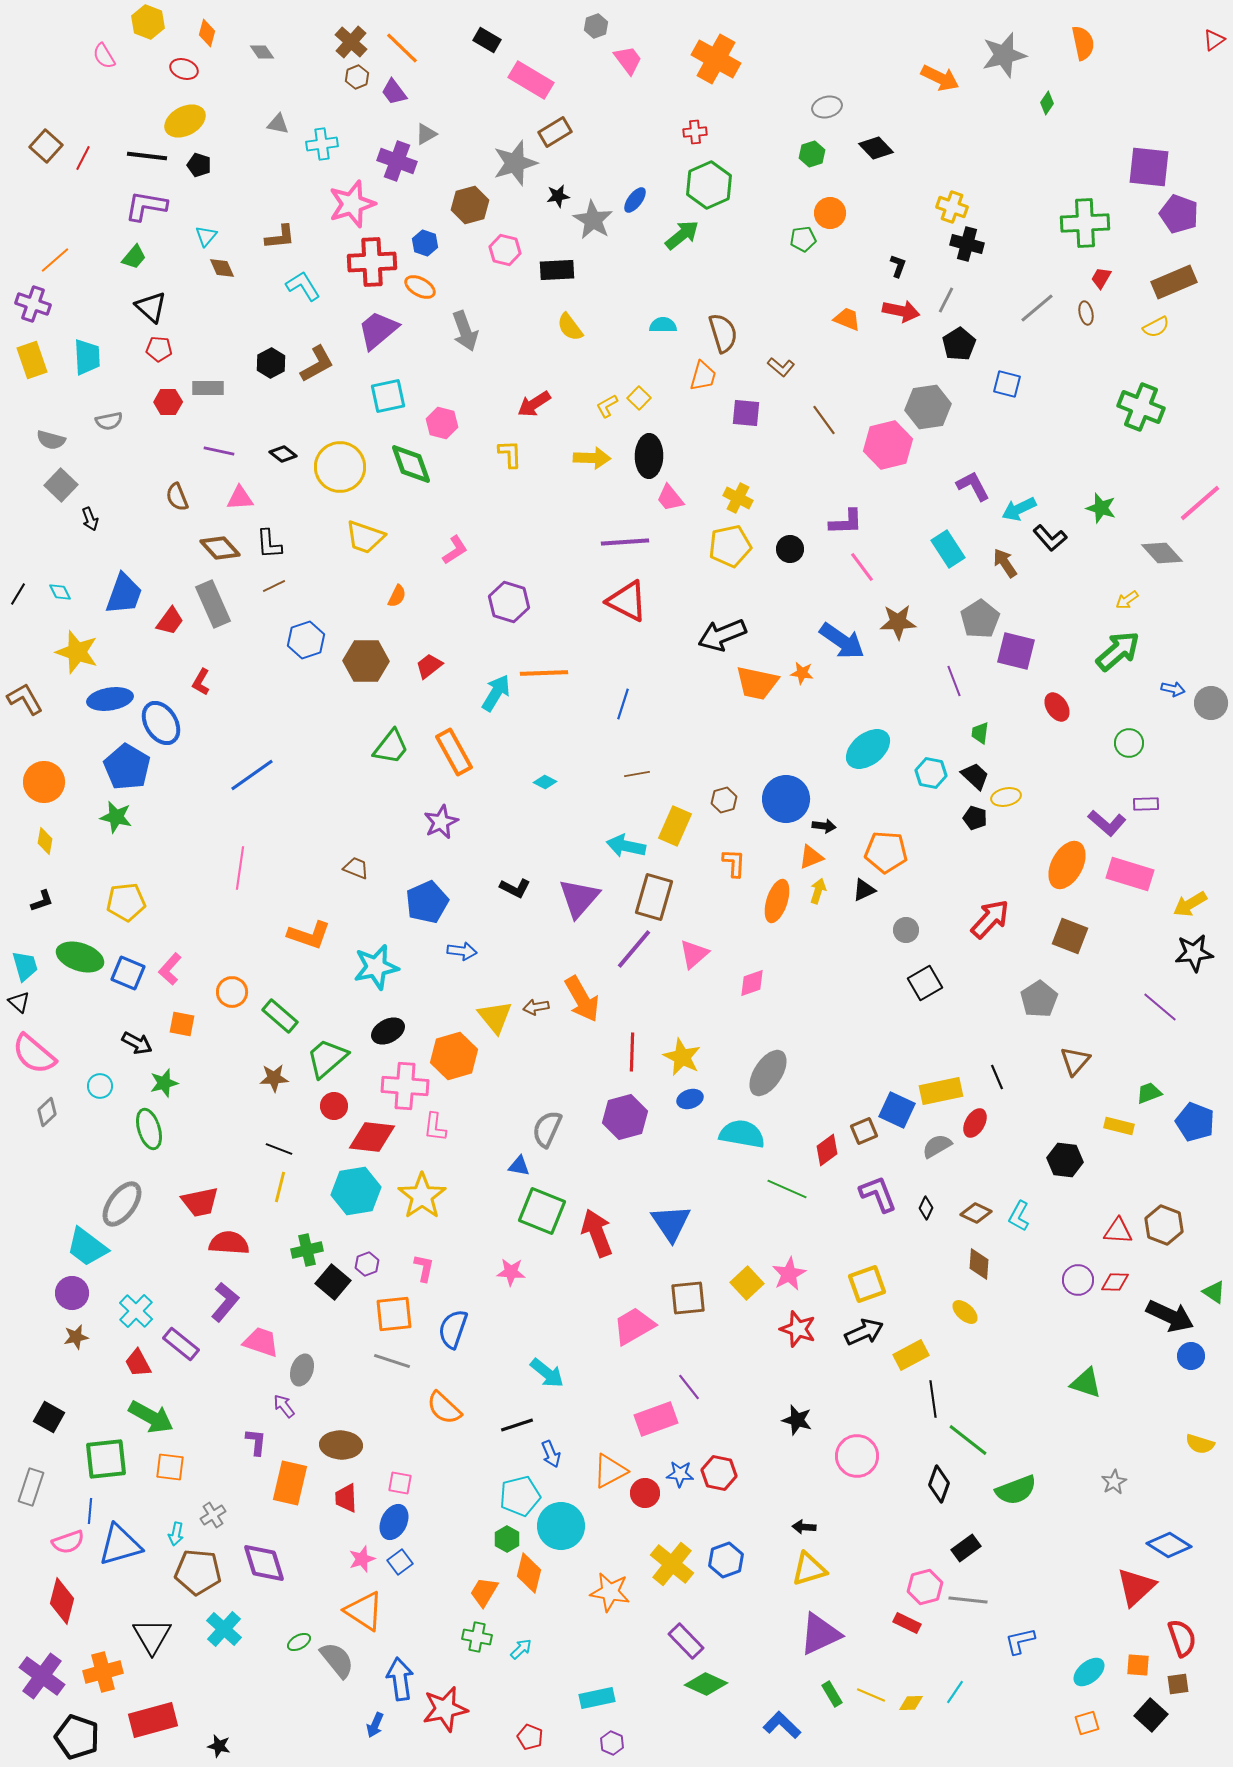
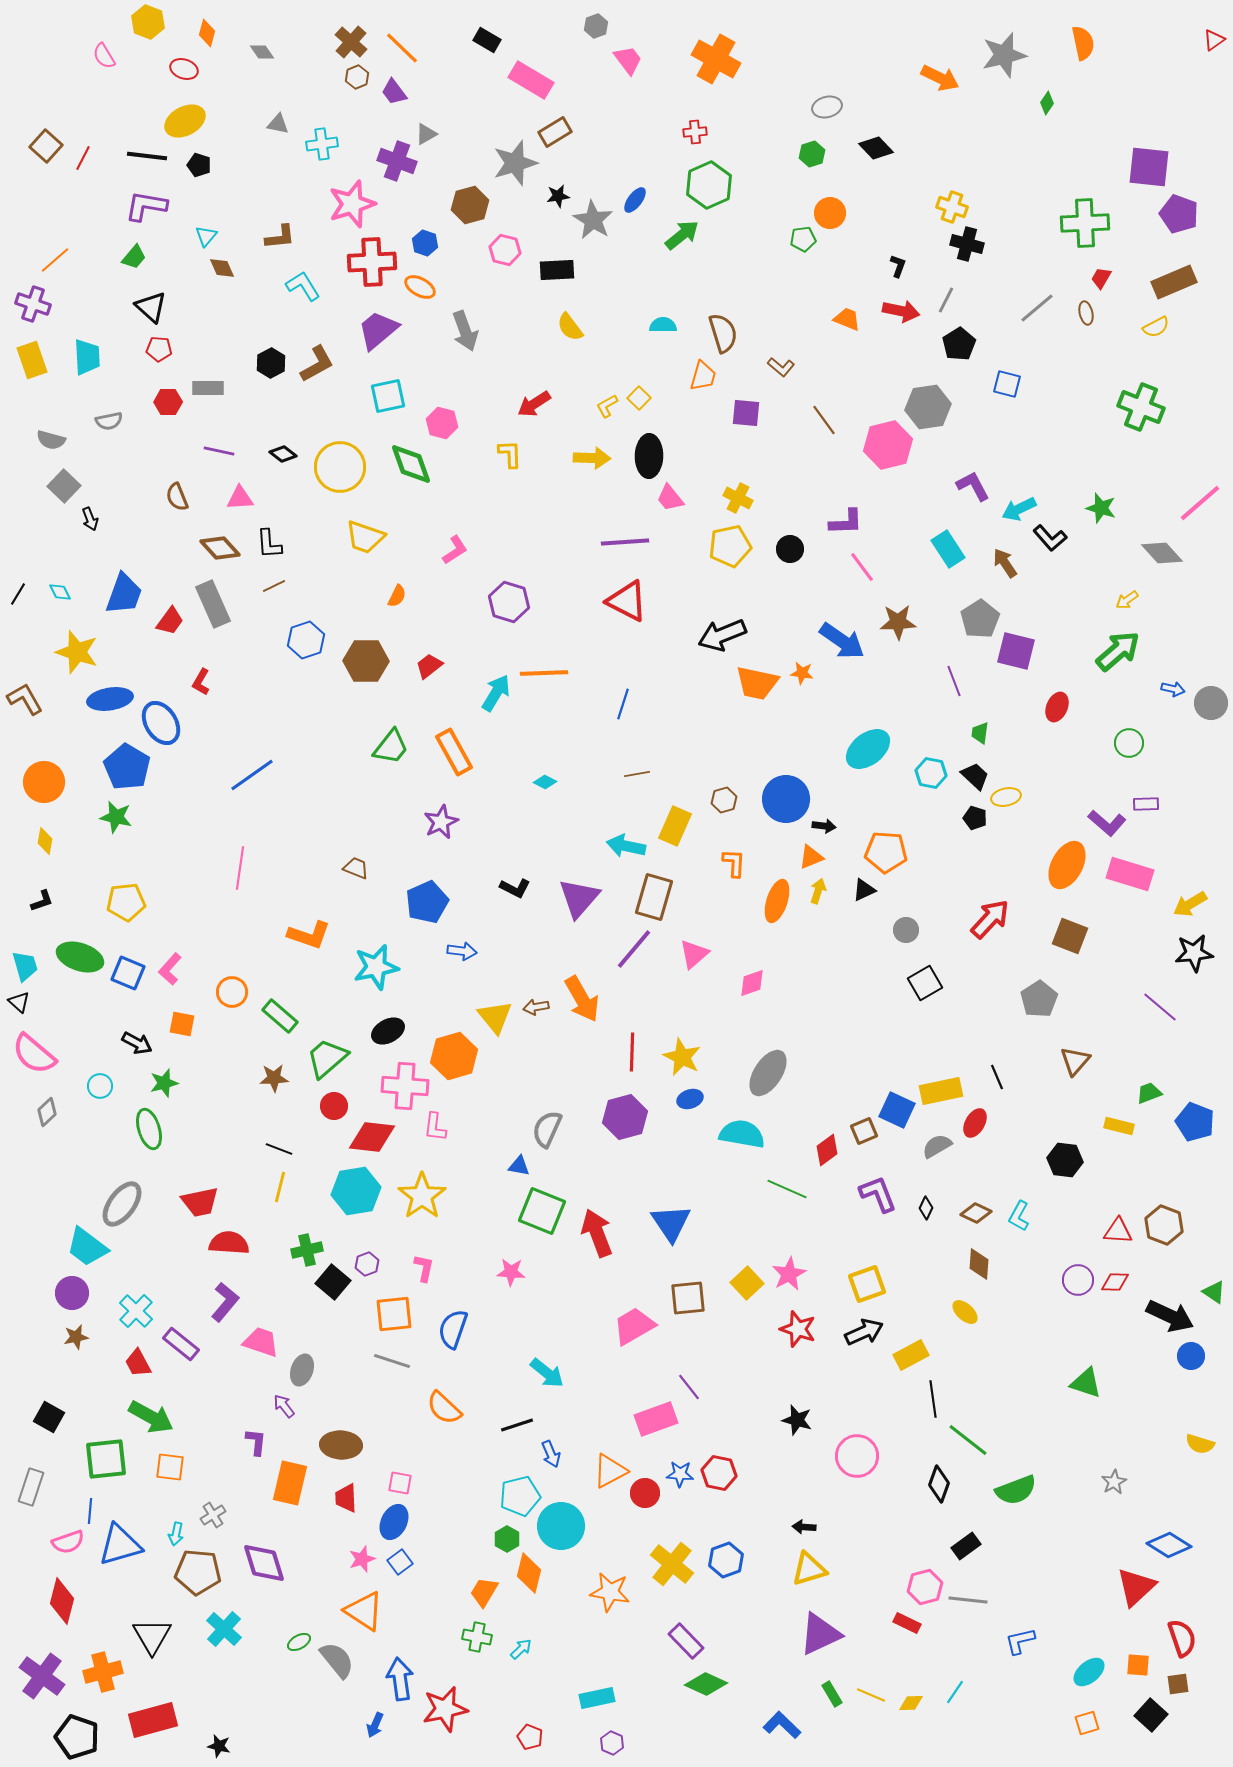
gray square at (61, 485): moved 3 px right, 1 px down
red ellipse at (1057, 707): rotated 56 degrees clockwise
black rectangle at (966, 1548): moved 2 px up
